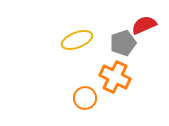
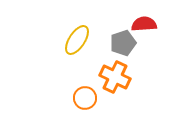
red semicircle: moved 1 px up; rotated 20 degrees clockwise
yellow ellipse: rotated 36 degrees counterclockwise
